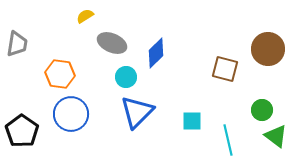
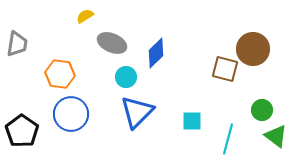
brown circle: moved 15 px left
cyan line: moved 1 px up; rotated 28 degrees clockwise
